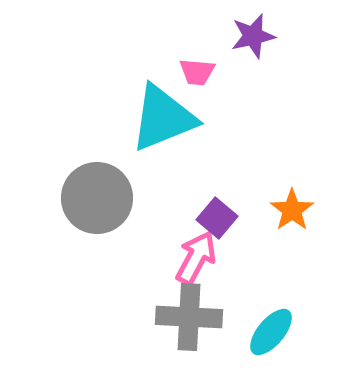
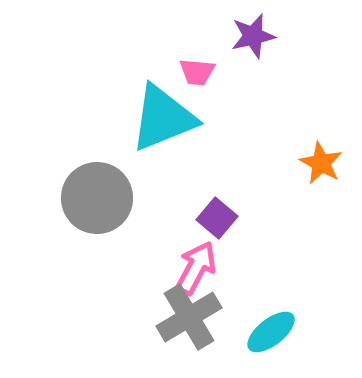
orange star: moved 29 px right, 47 px up; rotated 9 degrees counterclockwise
pink arrow: moved 10 px down
gray cross: rotated 34 degrees counterclockwise
cyan ellipse: rotated 12 degrees clockwise
